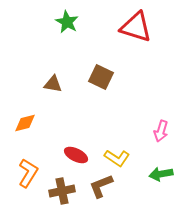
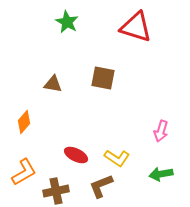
brown square: moved 2 px right, 1 px down; rotated 15 degrees counterclockwise
orange diamond: moved 1 px left, 1 px up; rotated 35 degrees counterclockwise
orange L-shape: moved 4 px left, 1 px up; rotated 28 degrees clockwise
brown cross: moved 6 px left
